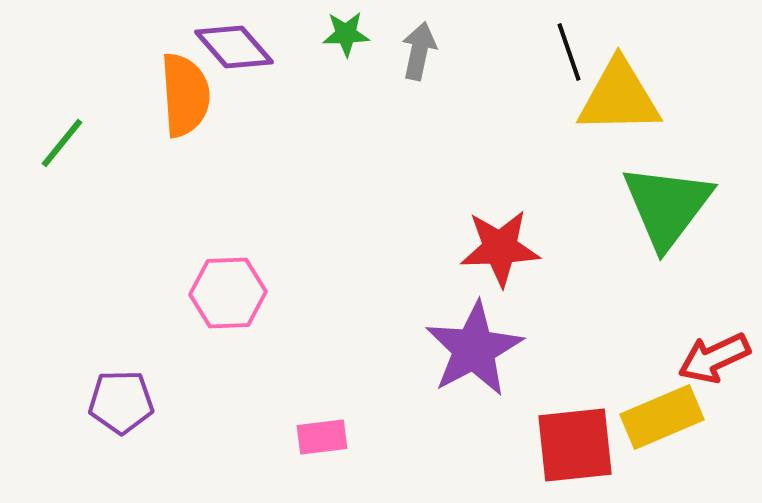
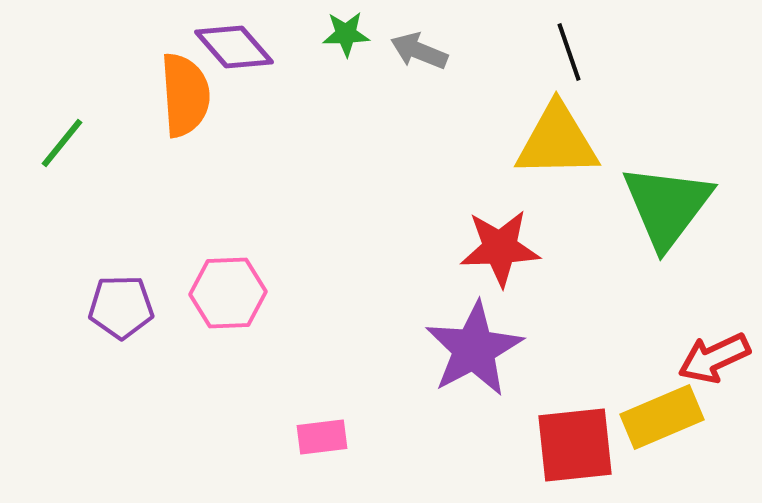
gray arrow: rotated 80 degrees counterclockwise
yellow triangle: moved 62 px left, 44 px down
purple pentagon: moved 95 px up
